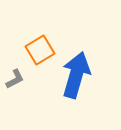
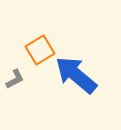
blue arrow: rotated 66 degrees counterclockwise
